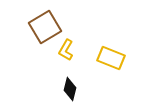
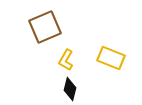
brown square: rotated 8 degrees clockwise
yellow L-shape: moved 10 px down
